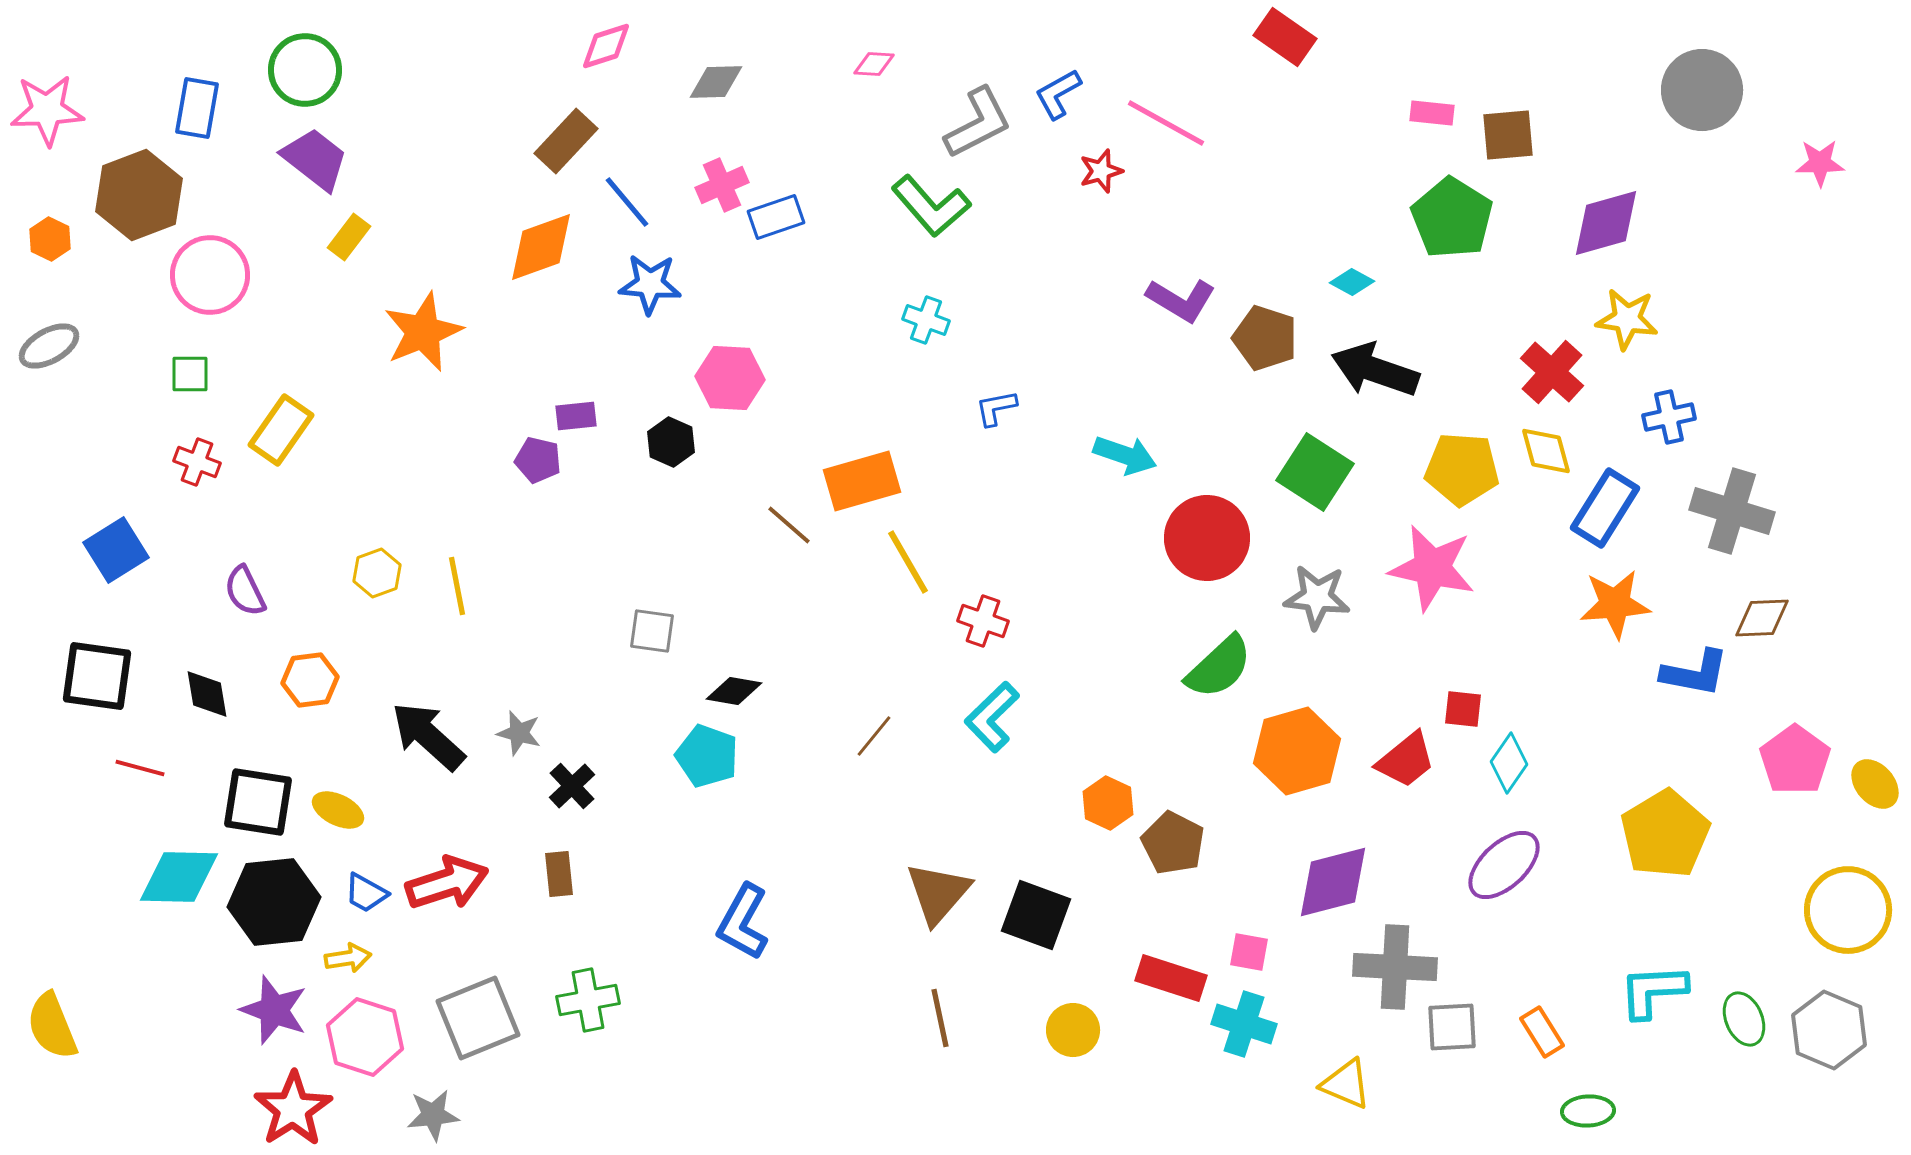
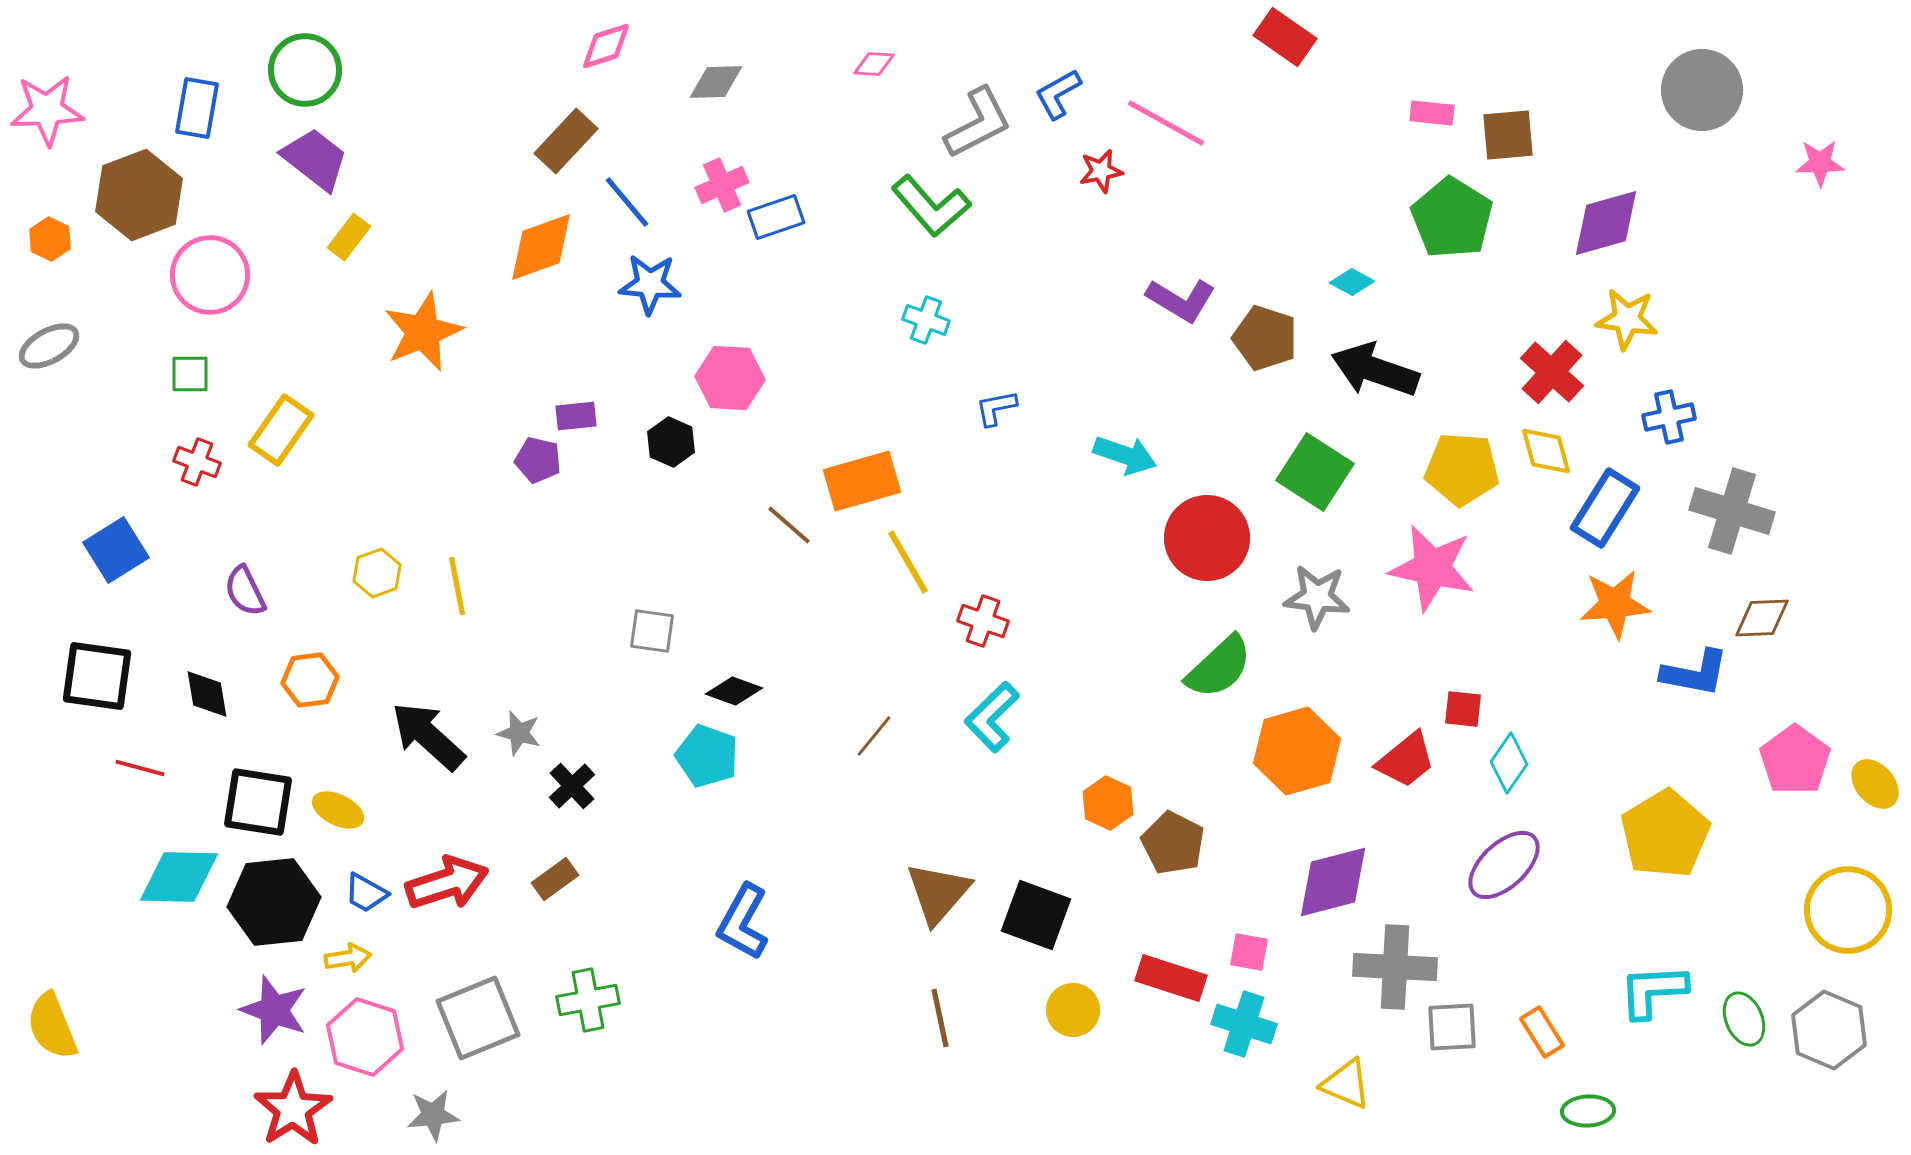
red star at (1101, 171): rotated 6 degrees clockwise
black diamond at (734, 691): rotated 10 degrees clockwise
brown rectangle at (559, 874): moved 4 px left, 5 px down; rotated 60 degrees clockwise
yellow circle at (1073, 1030): moved 20 px up
